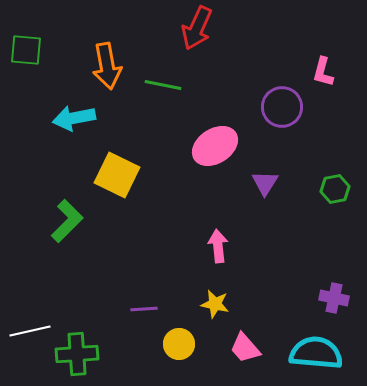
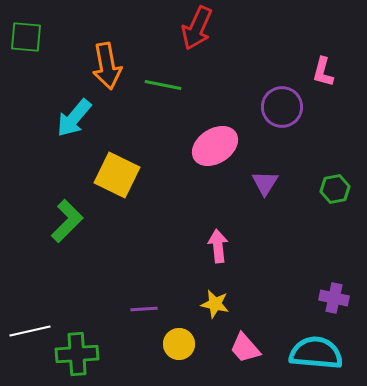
green square: moved 13 px up
cyan arrow: rotated 39 degrees counterclockwise
